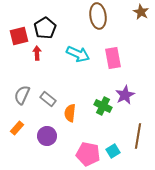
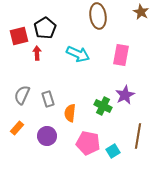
pink rectangle: moved 8 px right, 3 px up; rotated 20 degrees clockwise
gray rectangle: rotated 35 degrees clockwise
pink pentagon: moved 11 px up
